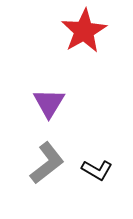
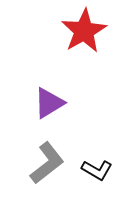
purple triangle: rotated 28 degrees clockwise
